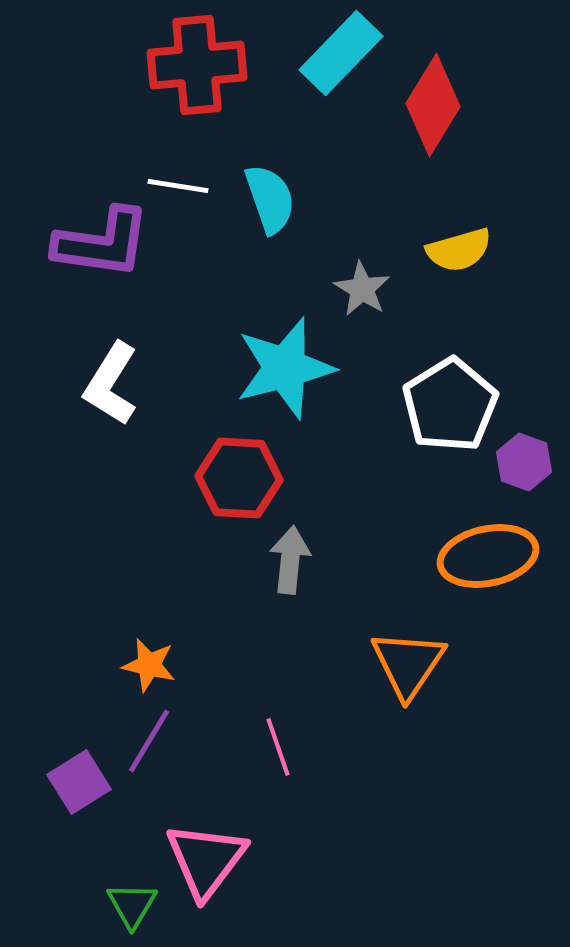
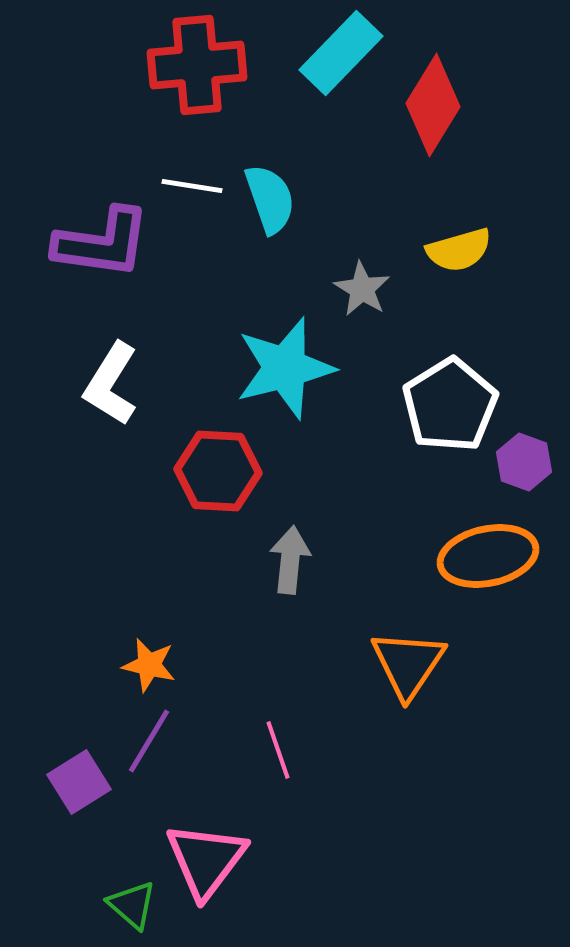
white line: moved 14 px right
red hexagon: moved 21 px left, 7 px up
pink line: moved 3 px down
green triangle: rotated 20 degrees counterclockwise
